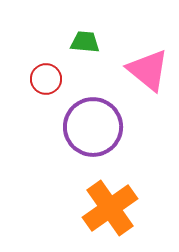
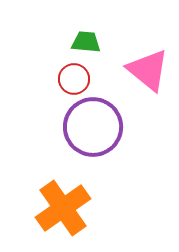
green trapezoid: moved 1 px right
red circle: moved 28 px right
orange cross: moved 47 px left
